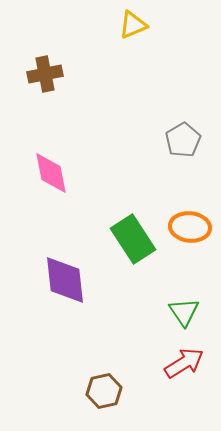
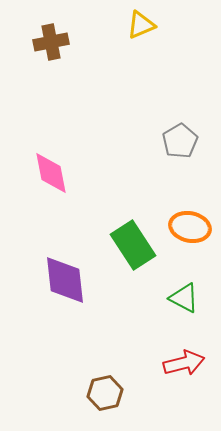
yellow triangle: moved 8 px right
brown cross: moved 6 px right, 32 px up
gray pentagon: moved 3 px left, 1 px down
orange ellipse: rotated 6 degrees clockwise
green rectangle: moved 6 px down
green triangle: moved 14 px up; rotated 28 degrees counterclockwise
red arrow: rotated 18 degrees clockwise
brown hexagon: moved 1 px right, 2 px down
